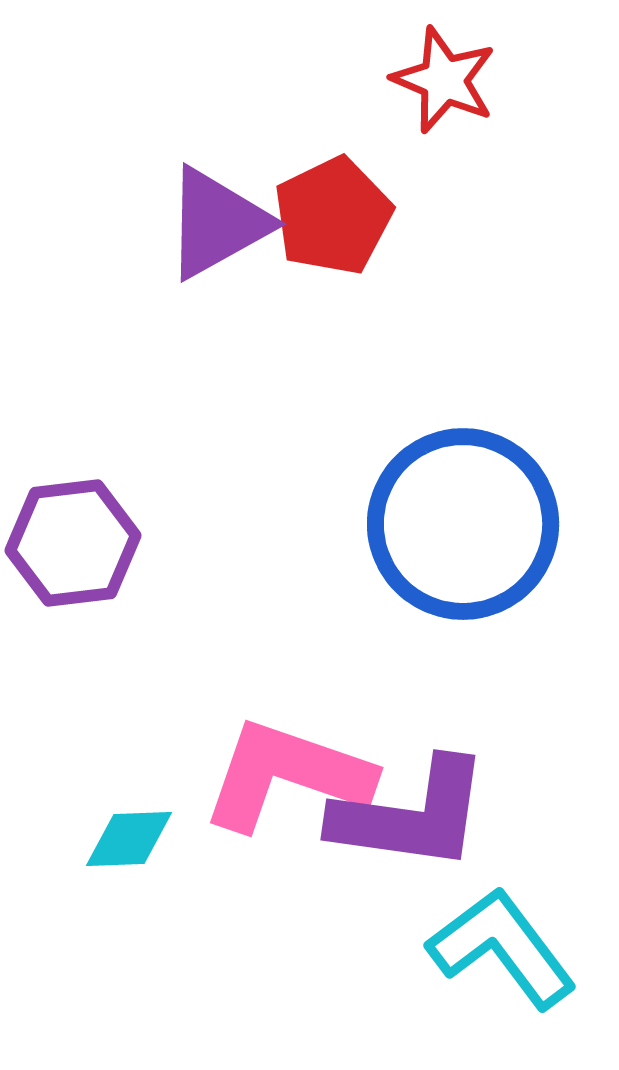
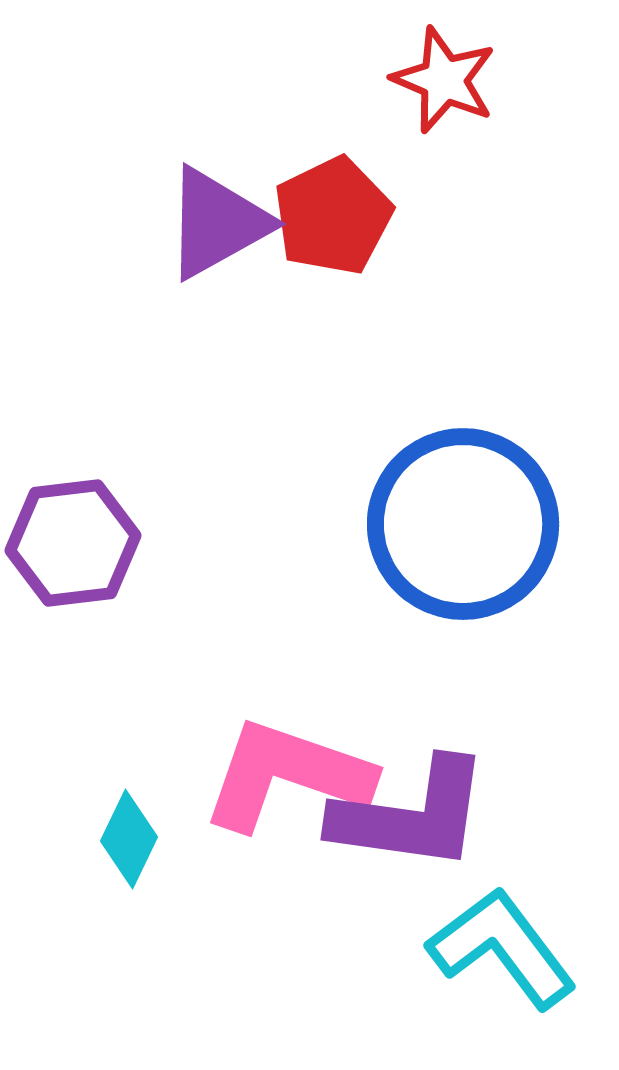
cyan diamond: rotated 62 degrees counterclockwise
